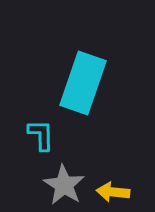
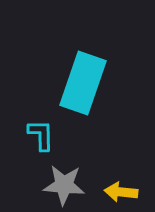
gray star: rotated 27 degrees counterclockwise
yellow arrow: moved 8 px right
